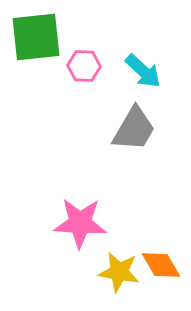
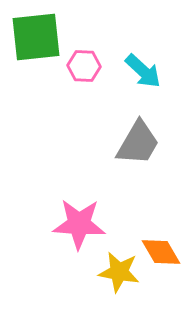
gray trapezoid: moved 4 px right, 14 px down
pink star: moved 1 px left, 1 px down
orange diamond: moved 13 px up
